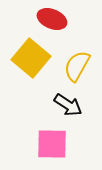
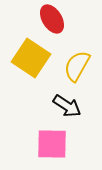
red ellipse: rotated 36 degrees clockwise
yellow square: rotated 6 degrees counterclockwise
black arrow: moved 1 px left, 1 px down
